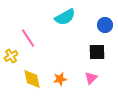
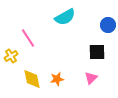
blue circle: moved 3 px right
orange star: moved 3 px left
